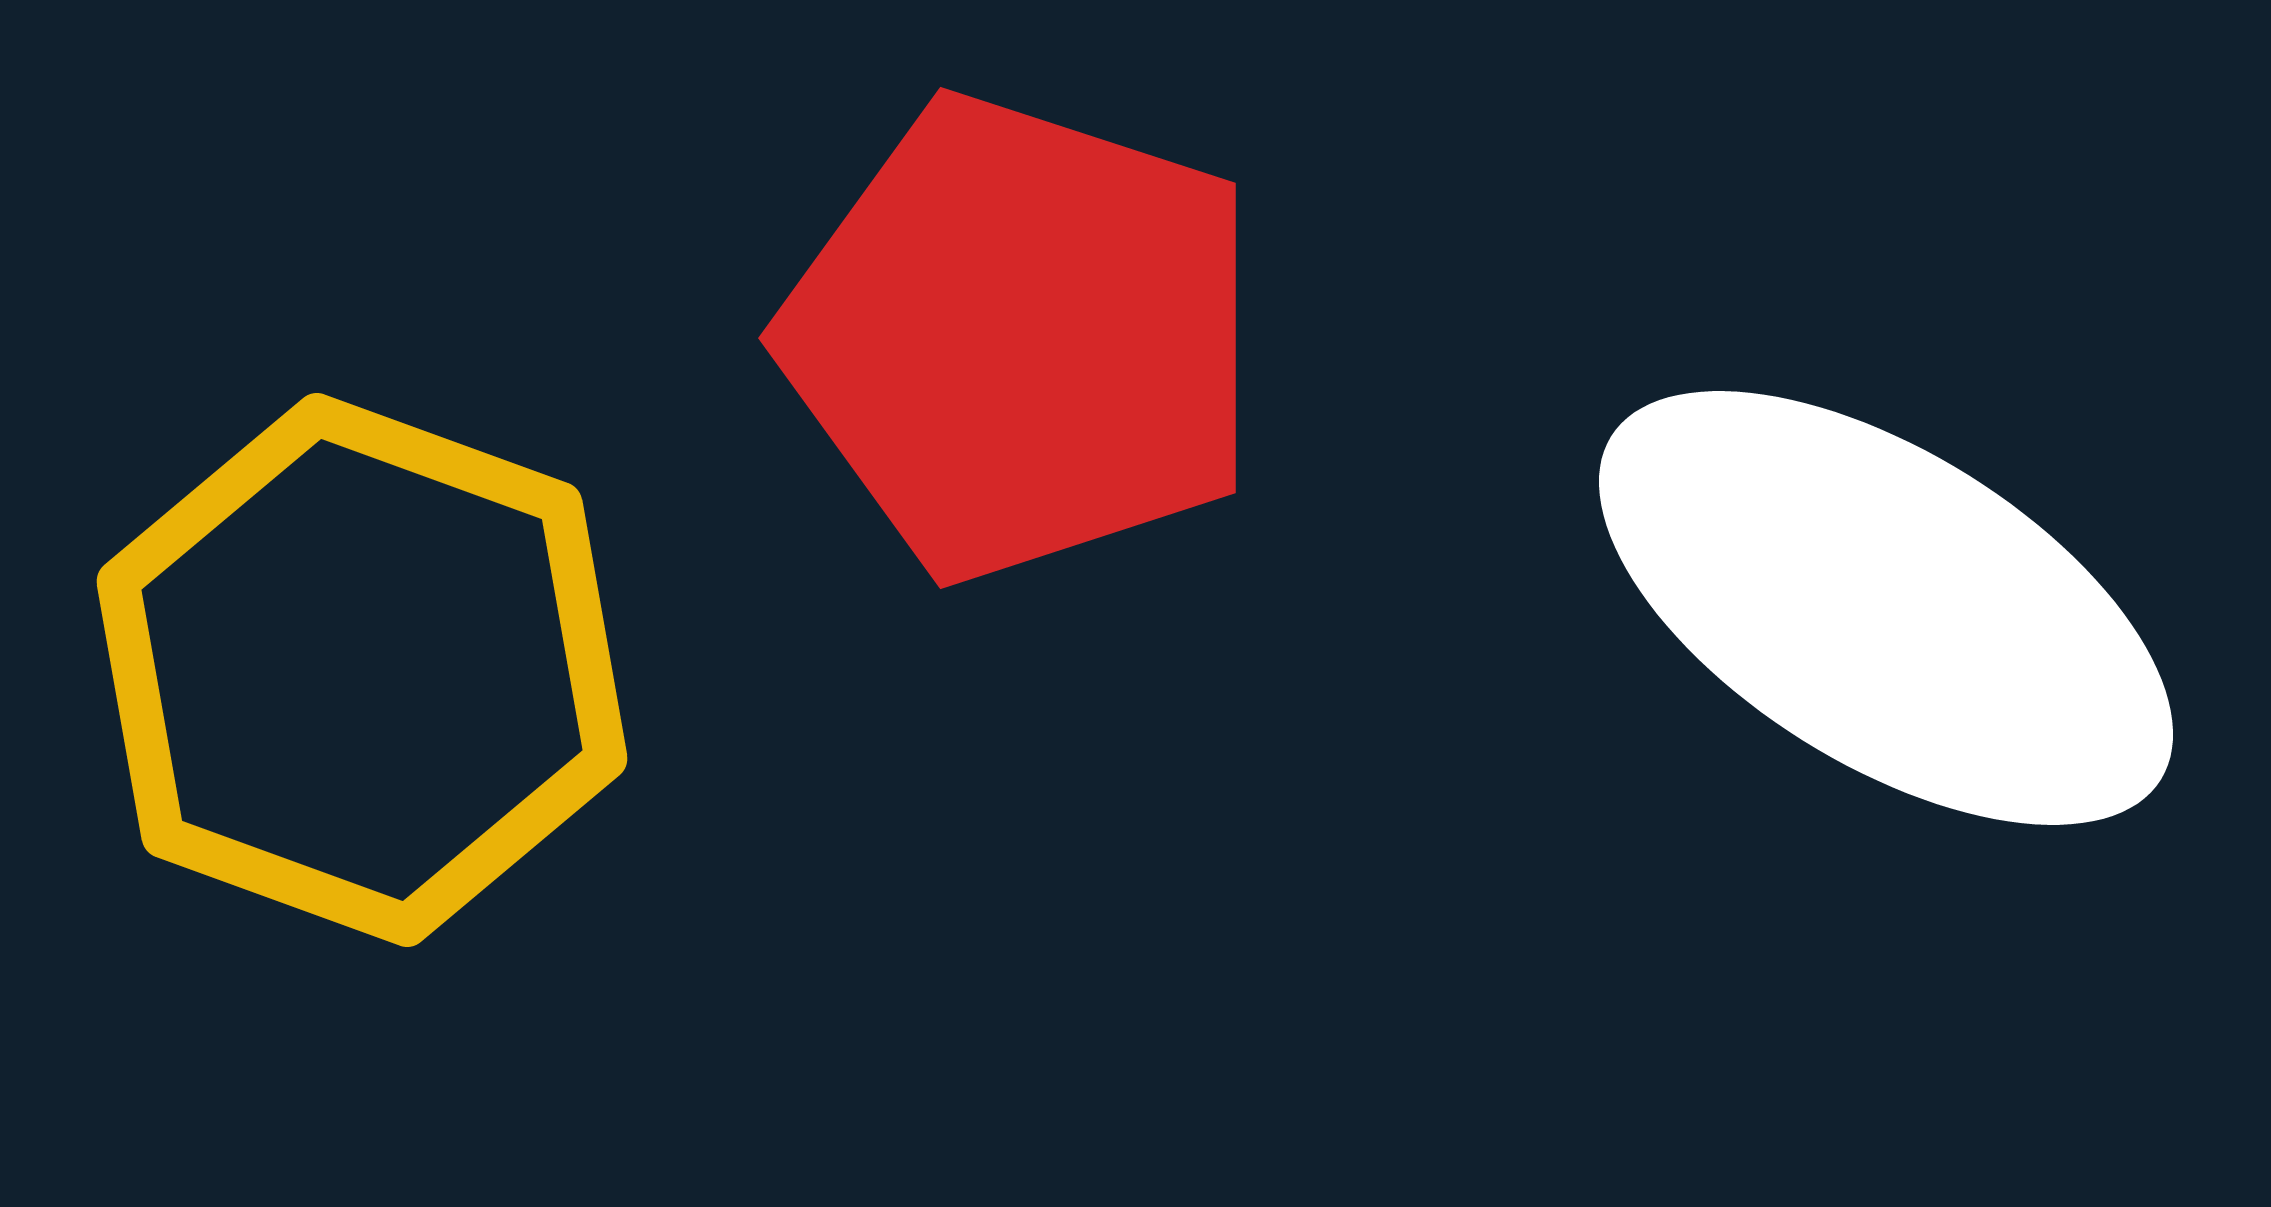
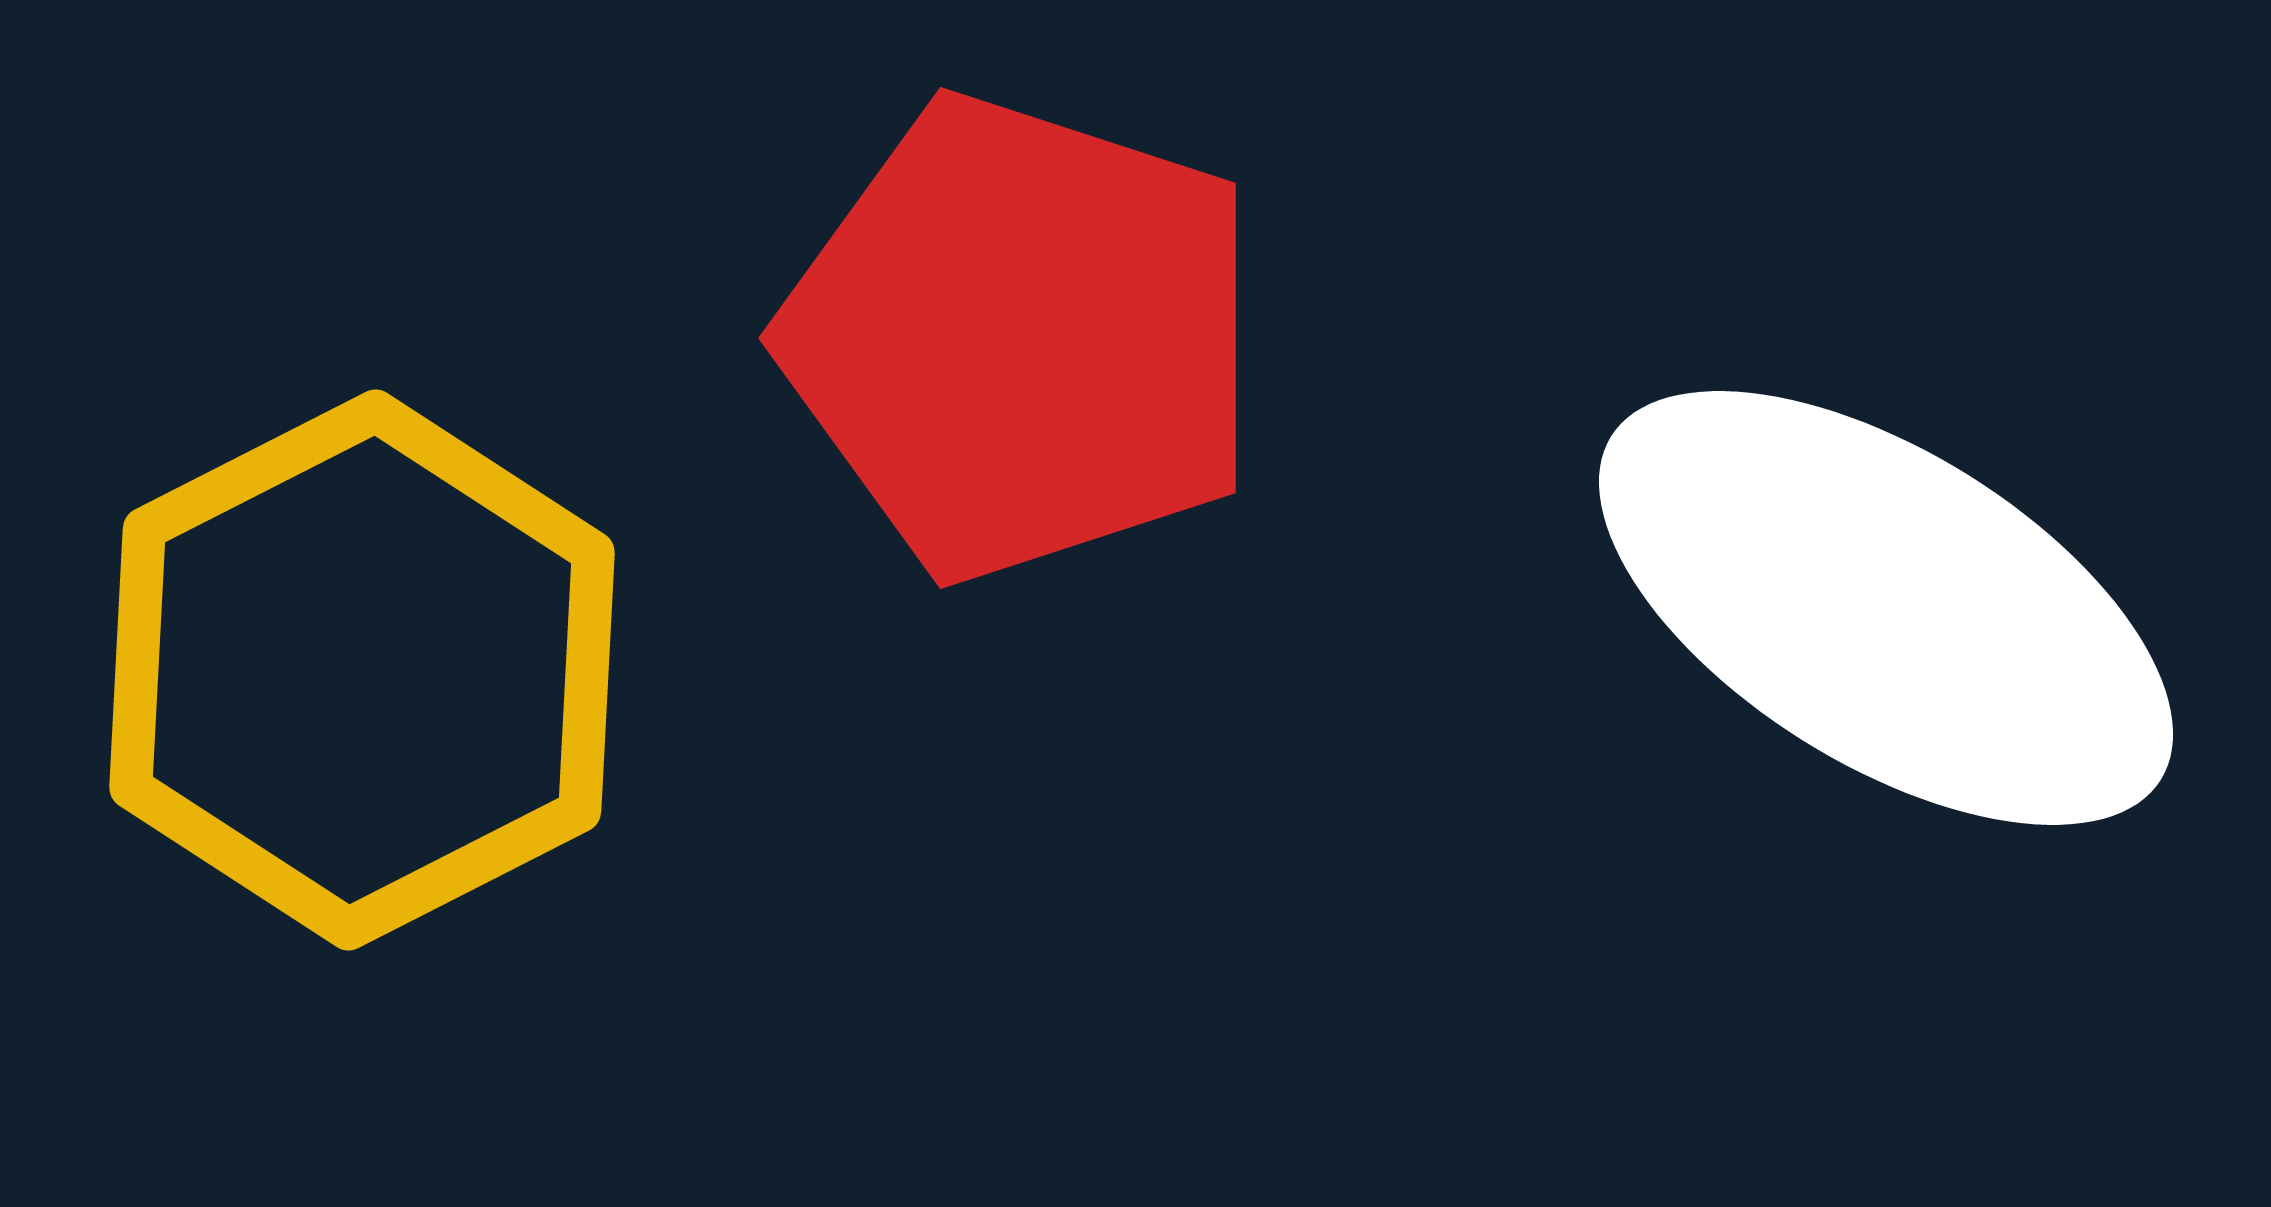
yellow hexagon: rotated 13 degrees clockwise
